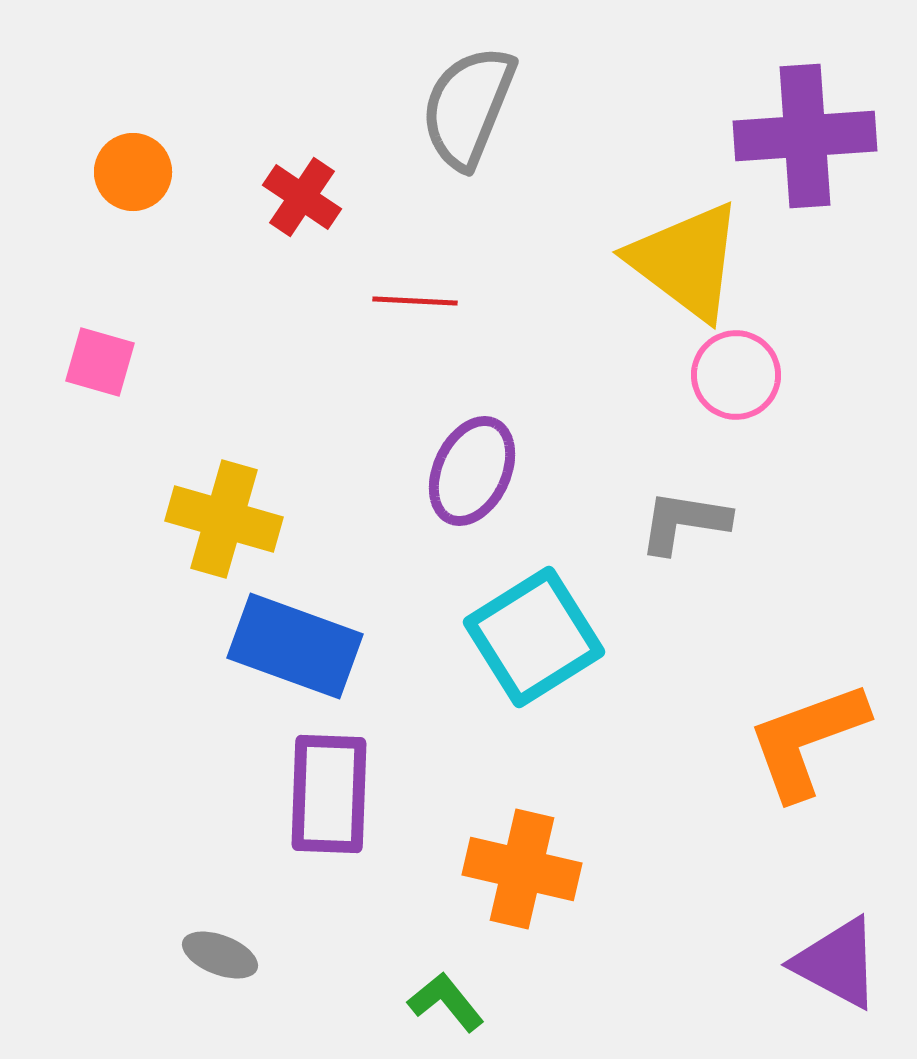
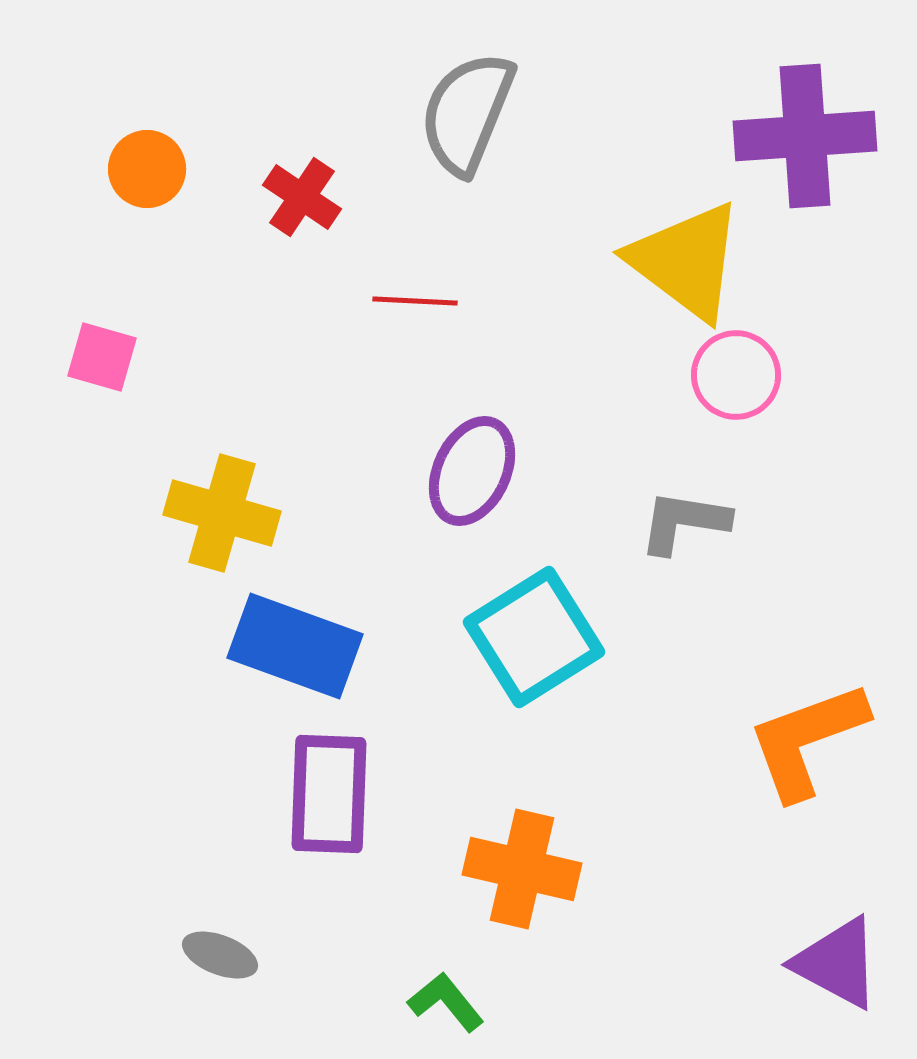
gray semicircle: moved 1 px left, 6 px down
orange circle: moved 14 px right, 3 px up
pink square: moved 2 px right, 5 px up
yellow cross: moved 2 px left, 6 px up
